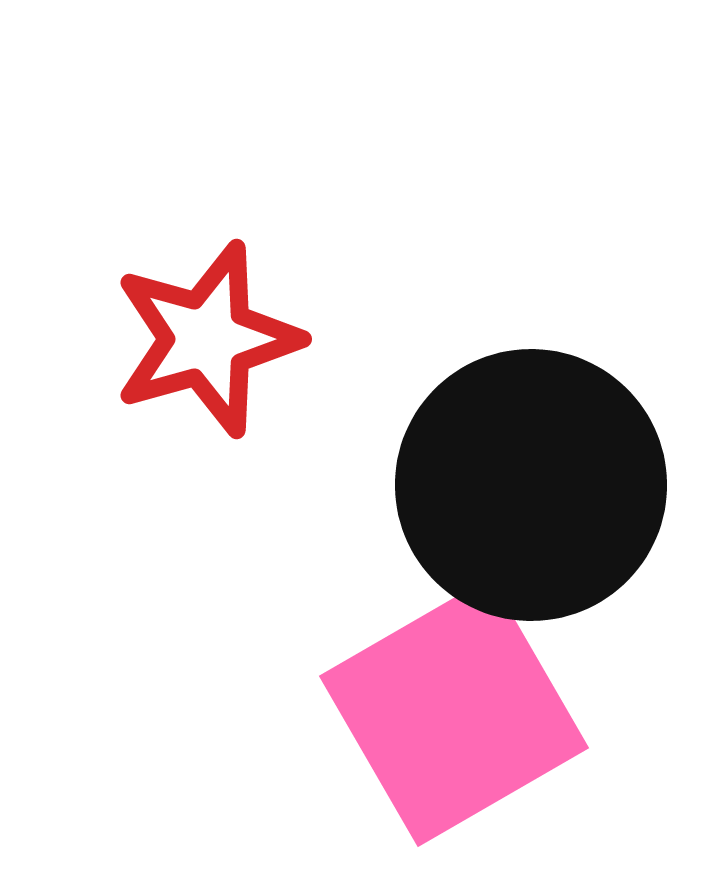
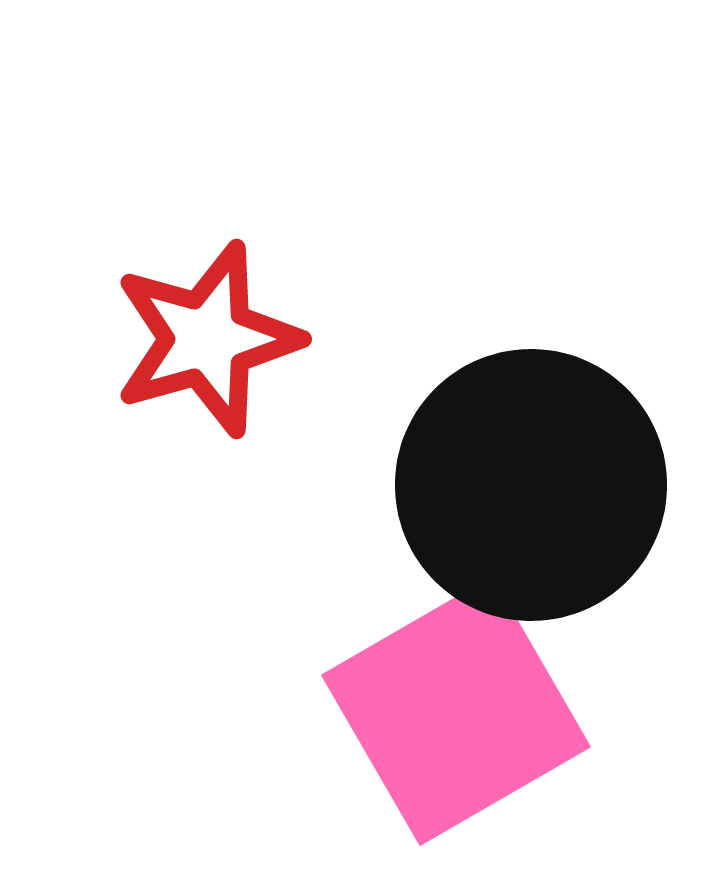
pink square: moved 2 px right, 1 px up
